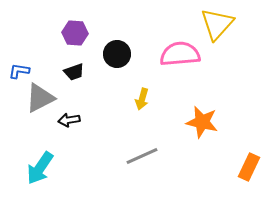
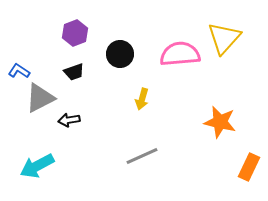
yellow triangle: moved 7 px right, 14 px down
purple hexagon: rotated 25 degrees counterclockwise
black circle: moved 3 px right
blue L-shape: rotated 25 degrees clockwise
orange star: moved 18 px right
cyan arrow: moved 3 px left, 2 px up; rotated 28 degrees clockwise
